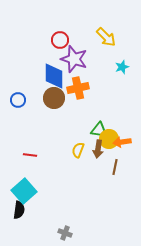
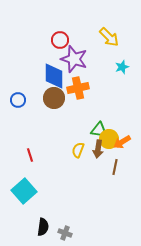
yellow arrow: moved 3 px right
orange arrow: rotated 24 degrees counterclockwise
red line: rotated 64 degrees clockwise
black semicircle: moved 24 px right, 17 px down
